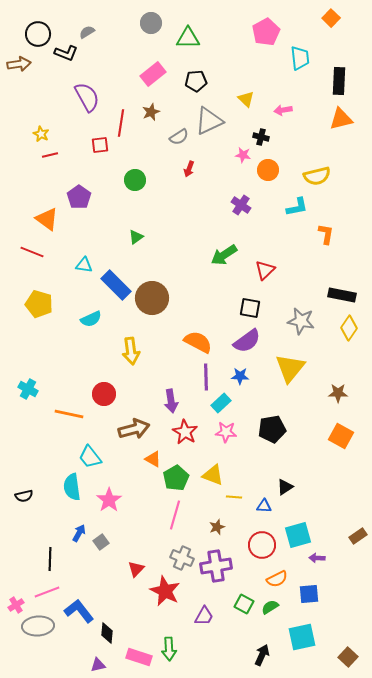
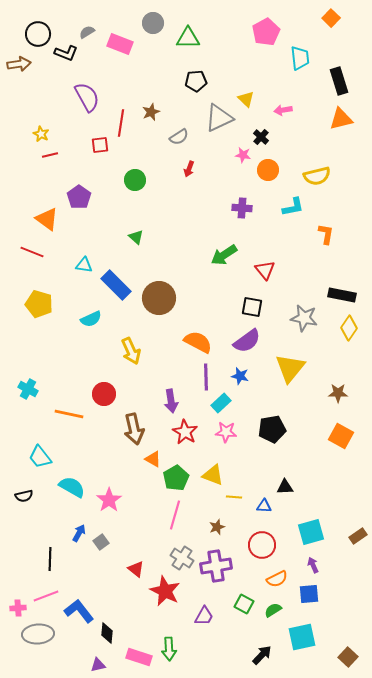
gray circle at (151, 23): moved 2 px right
pink rectangle at (153, 74): moved 33 px left, 30 px up; rotated 60 degrees clockwise
black rectangle at (339, 81): rotated 20 degrees counterclockwise
gray triangle at (209, 121): moved 10 px right, 3 px up
black cross at (261, 137): rotated 28 degrees clockwise
purple cross at (241, 205): moved 1 px right, 3 px down; rotated 30 degrees counterclockwise
cyan L-shape at (297, 207): moved 4 px left
green triangle at (136, 237): rotated 42 degrees counterclockwise
red triangle at (265, 270): rotated 25 degrees counterclockwise
brown circle at (152, 298): moved 7 px right
black square at (250, 308): moved 2 px right, 1 px up
gray star at (301, 321): moved 3 px right, 3 px up
yellow arrow at (131, 351): rotated 16 degrees counterclockwise
blue star at (240, 376): rotated 12 degrees clockwise
brown arrow at (134, 429): rotated 92 degrees clockwise
cyan trapezoid at (90, 457): moved 50 px left
cyan semicircle at (72, 487): rotated 128 degrees clockwise
black triangle at (285, 487): rotated 30 degrees clockwise
cyan square at (298, 535): moved 13 px right, 3 px up
gray cross at (182, 558): rotated 10 degrees clockwise
purple arrow at (317, 558): moved 4 px left, 7 px down; rotated 63 degrees clockwise
red triangle at (136, 569): rotated 36 degrees counterclockwise
pink line at (47, 592): moved 1 px left, 4 px down
pink cross at (16, 605): moved 2 px right, 3 px down; rotated 28 degrees clockwise
green semicircle at (270, 607): moved 3 px right, 3 px down
gray ellipse at (38, 626): moved 8 px down
black arrow at (262, 655): rotated 20 degrees clockwise
